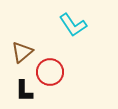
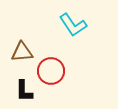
brown triangle: rotated 35 degrees clockwise
red circle: moved 1 px right, 1 px up
